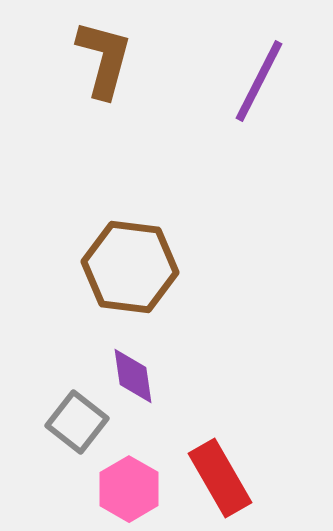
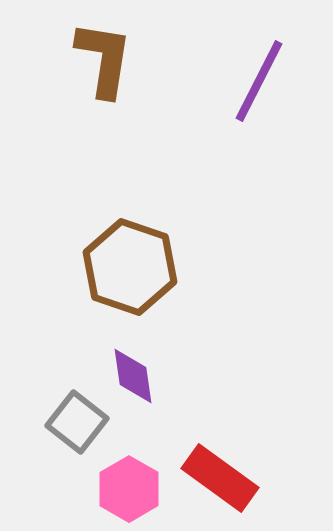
brown L-shape: rotated 6 degrees counterclockwise
brown hexagon: rotated 12 degrees clockwise
red rectangle: rotated 24 degrees counterclockwise
